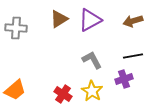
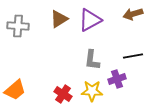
brown arrow: moved 7 px up
gray cross: moved 2 px right, 2 px up
gray L-shape: rotated 145 degrees counterclockwise
purple cross: moved 7 px left
yellow star: rotated 30 degrees counterclockwise
